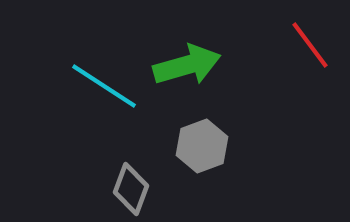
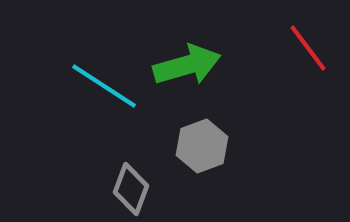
red line: moved 2 px left, 3 px down
